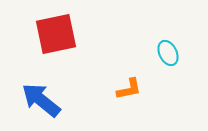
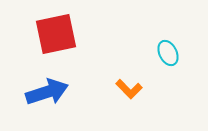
orange L-shape: rotated 56 degrees clockwise
blue arrow: moved 6 px right, 8 px up; rotated 123 degrees clockwise
